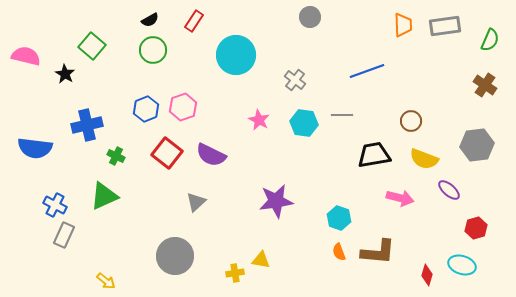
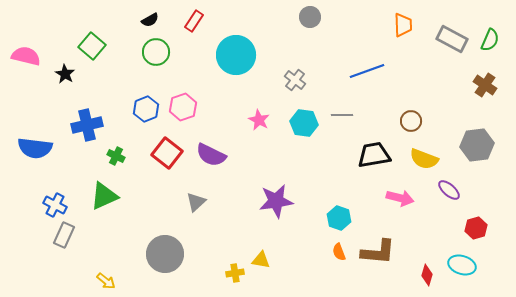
gray rectangle at (445, 26): moved 7 px right, 13 px down; rotated 36 degrees clockwise
green circle at (153, 50): moved 3 px right, 2 px down
gray circle at (175, 256): moved 10 px left, 2 px up
